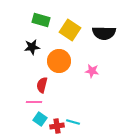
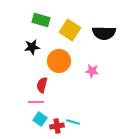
pink line: moved 2 px right
